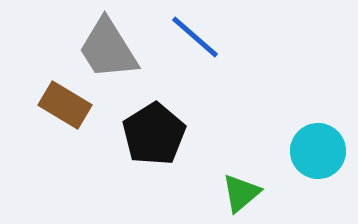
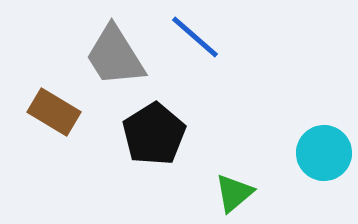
gray trapezoid: moved 7 px right, 7 px down
brown rectangle: moved 11 px left, 7 px down
cyan circle: moved 6 px right, 2 px down
green triangle: moved 7 px left
